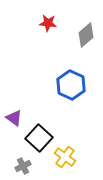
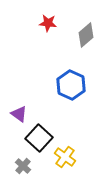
purple triangle: moved 5 px right, 4 px up
gray cross: rotated 21 degrees counterclockwise
